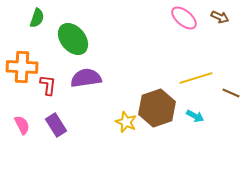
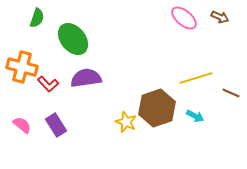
orange cross: rotated 12 degrees clockwise
red L-shape: moved 1 px up; rotated 130 degrees clockwise
pink semicircle: rotated 24 degrees counterclockwise
